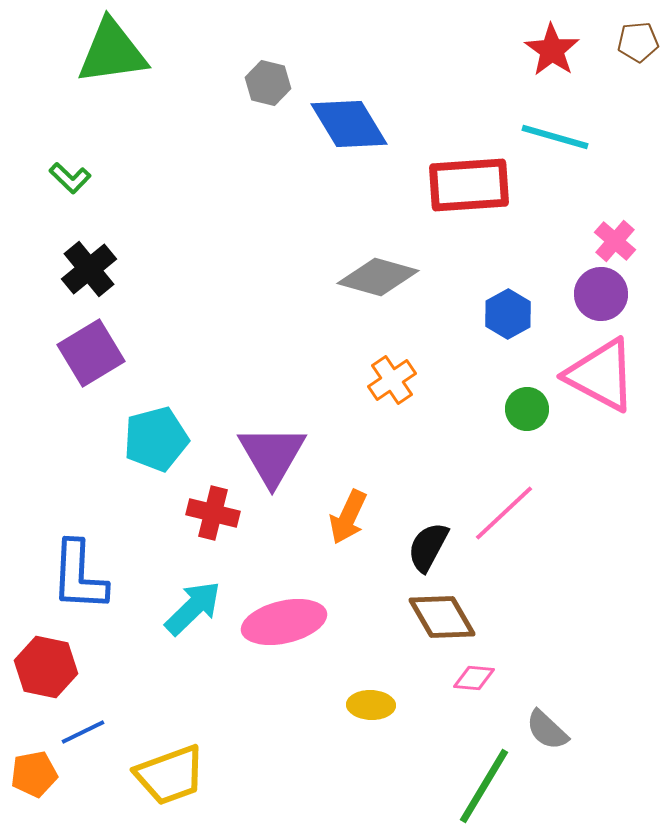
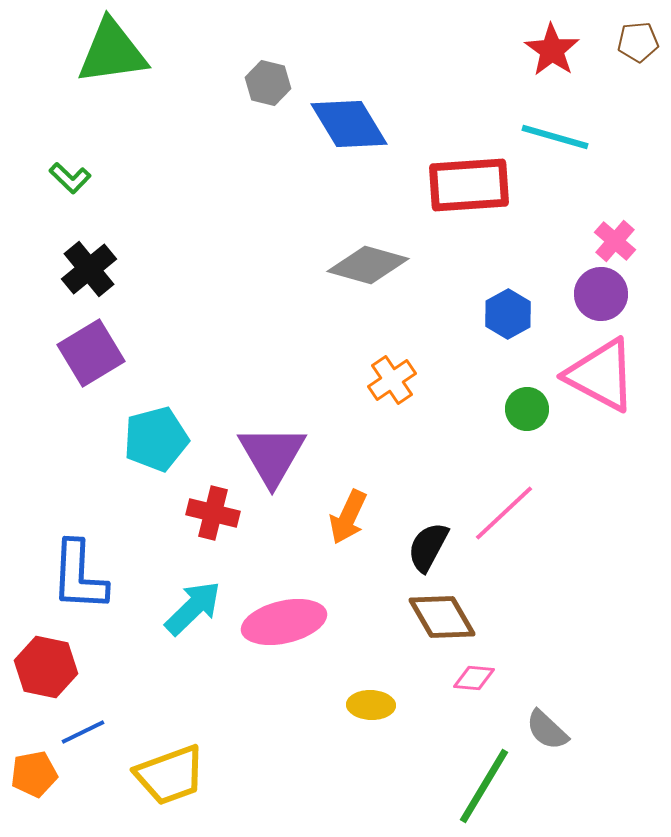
gray diamond: moved 10 px left, 12 px up
